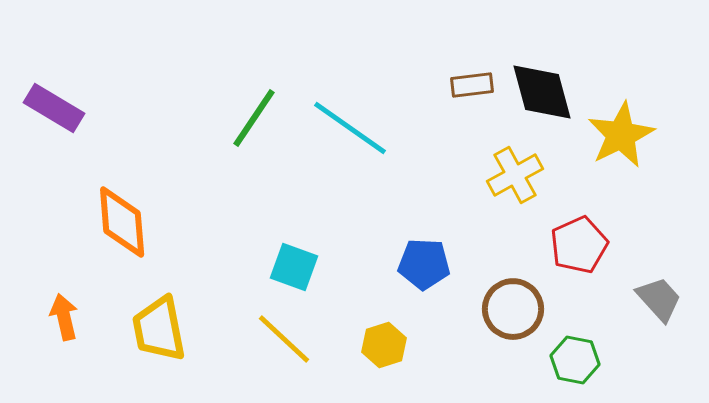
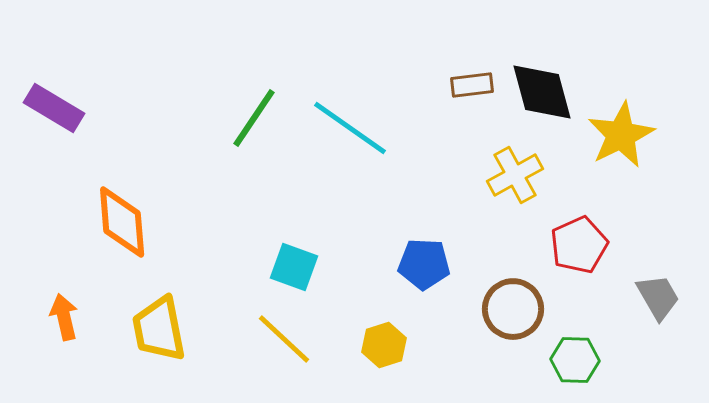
gray trapezoid: moved 1 px left, 2 px up; rotated 12 degrees clockwise
green hexagon: rotated 9 degrees counterclockwise
